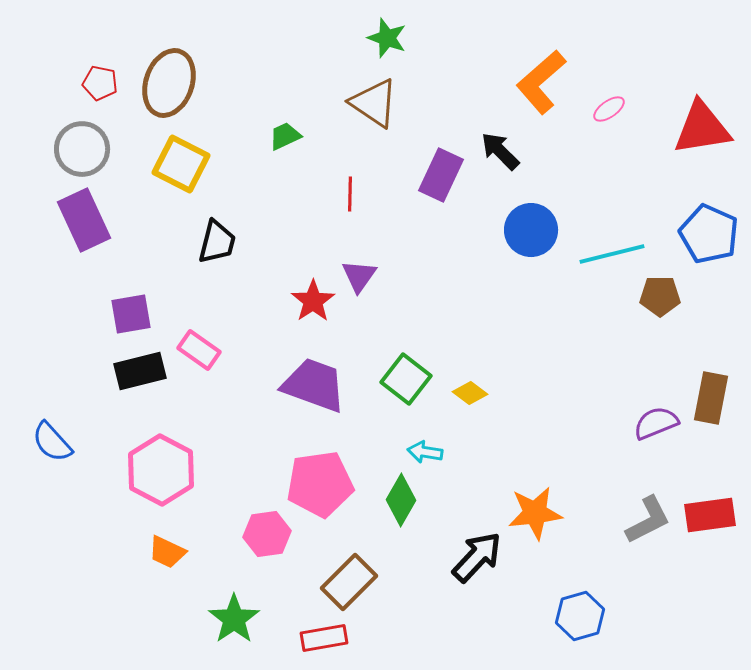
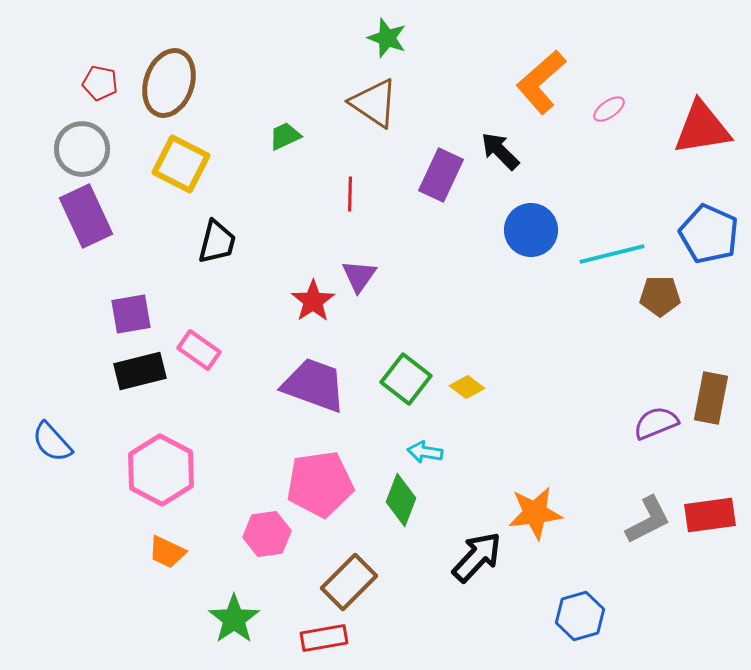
purple rectangle at (84, 220): moved 2 px right, 4 px up
yellow diamond at (470, 393): moved 3 px left, 6 px up
green diamond at (401, 500): rotated 9 degrees counterclockwise
